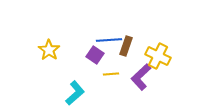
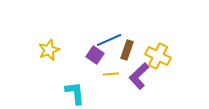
blue line: rotated 20 degrees counterclockwise
brown rectangle: moved 1 px right, 4 px down
yellow star: rotated 15 degrees clockwise
purple L-shape: moved 2 px left, 1 px up
cyan L-shape: rotated 55 degrees counterclockwise
